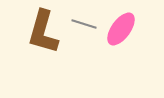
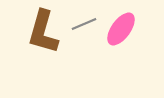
gray line: rotated 40 degrees counterclockwise
